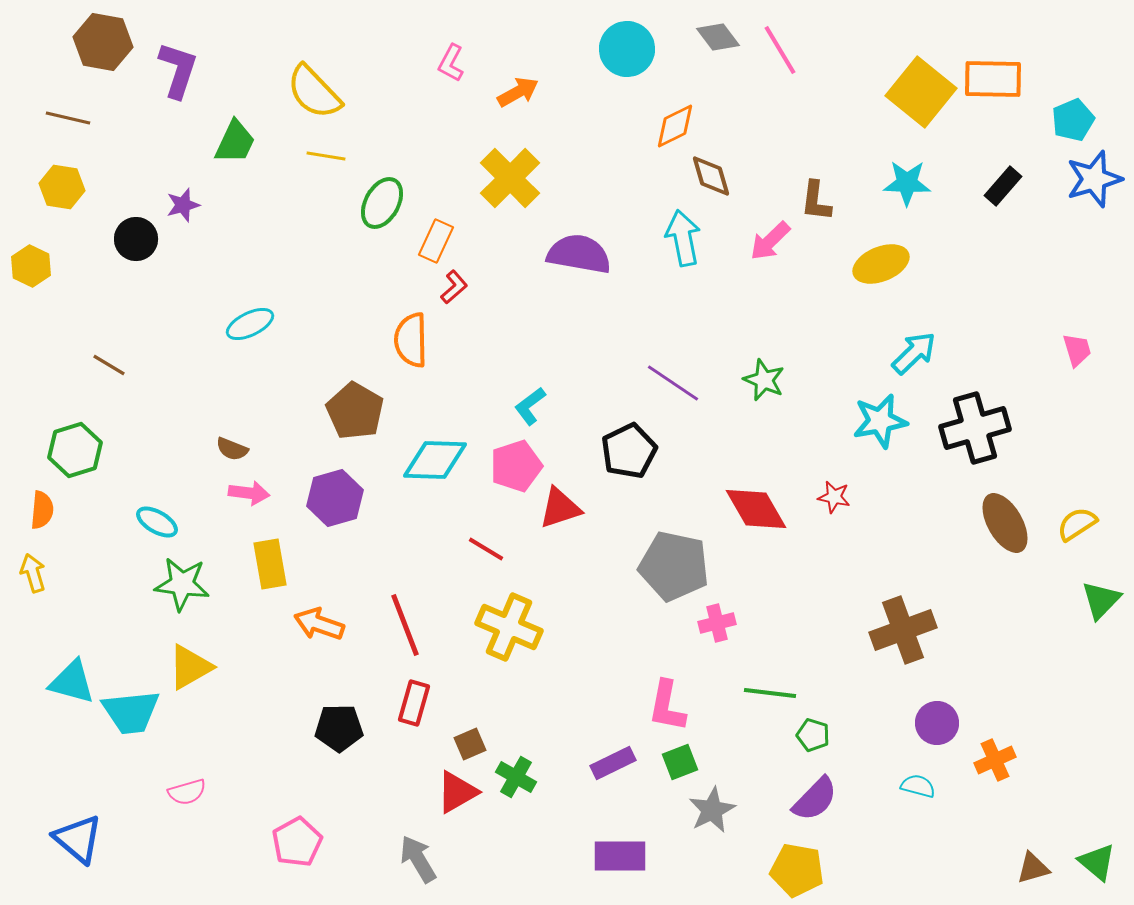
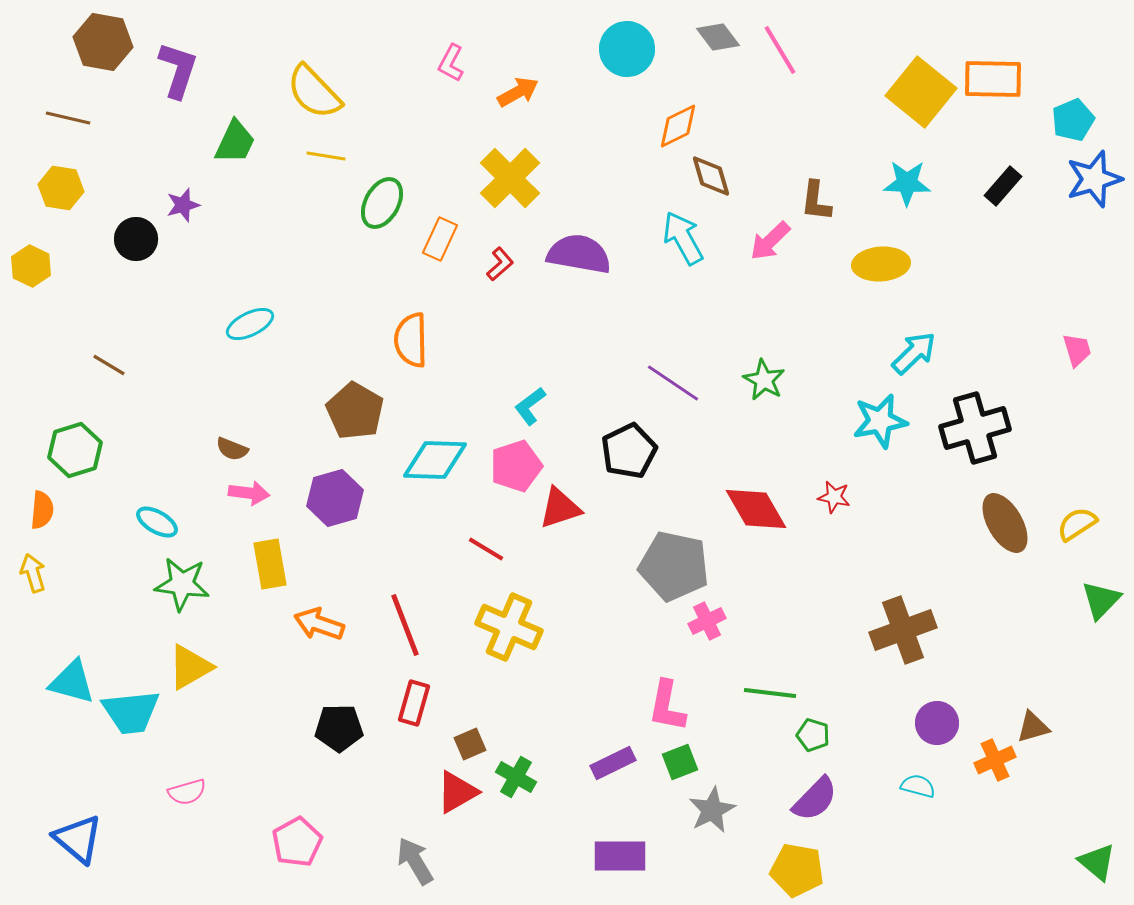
orange diamond at (675, 126): moved 3 px right
yellow hexagon at (62, 187): moved 1 px left, 1 px down
cyan arrow at (683, 238): rotated 18 degrees counterclockwise
orange rectangle at (436, 241): moved 4 px right, 2 px up
yellow ellipse at (881, 264): rotated 18 degrees clockwise
red L-shape at (454, 287): moved 46 px right, 23 px up
green star at (764, 380): rotated 6 degrees clockwise
pink cross at (717, 623): moved 10 px left, 2 px up; rotated 12 degrees counterclockwise
gray arrow at (418, 859): moved 3 px left, 2 px down
brown triangle at (1033, 868): moved 141 px up
